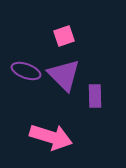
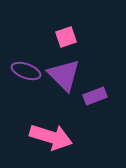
pink square: moved 2 px right, 1 px down
purple rectangle: rotated 70 degrees clockwise
